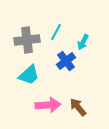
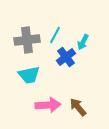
cyan line: moved 1 px left, 3 px down
blue cross: moved 4 px up
cyan trapezoid: rotated 30 degrees clockwise
